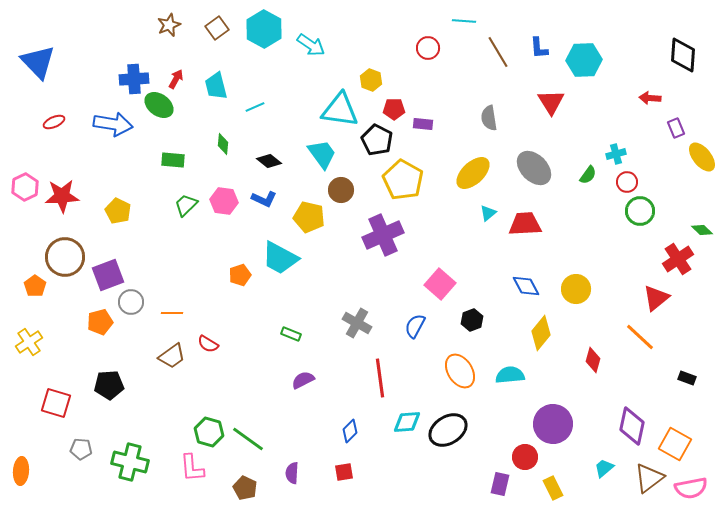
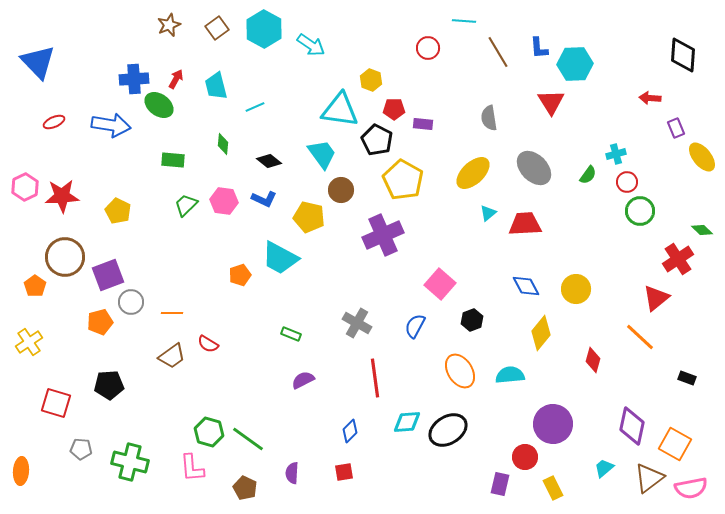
cyan hexagon at (584, 60): moved 9 px left, 4 px down
blue arrow at (113, 124): moved 2 px left, 1 px down
red line at (380, 378): moved 5 px left
